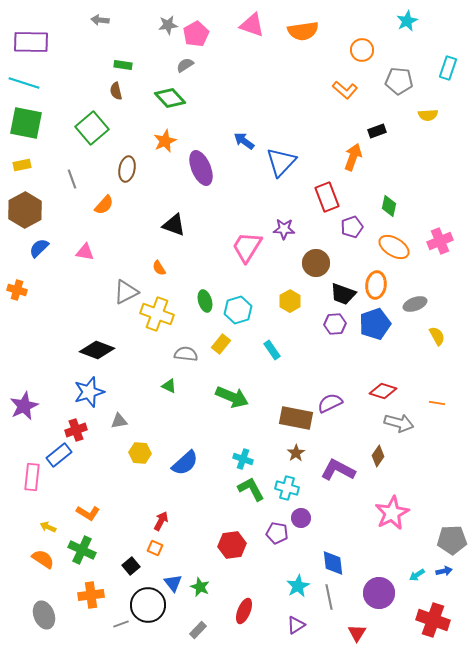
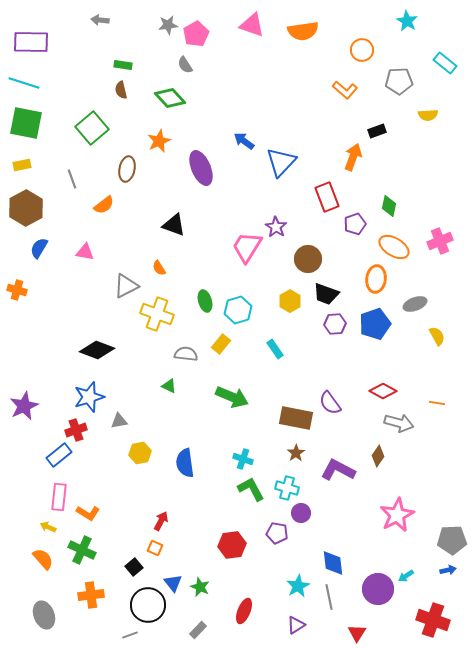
cyan star at (407, 21): rotated 15 degrees counterclockwise
gray semicircle at (185, 65): rotated 90 degrees counterclockwise
cyan rectangle at (448, 68): moved 3 px left, 5 px up; rotated 70 degrees counterclockwise
gray pentagon at (399, 81): rotated 8 degrees counterclockwise
brown semicircle at (116, 91): moved 5 px right, 1 px up
orange star at (165, 141): moved 6 px left
orange semicircle at (104, 205): rotated 10 degrees clockwise
brown hexagon at (25, 210): moved 1 px right, 2 px up
purple pentagon at (352, 227): moved 3 px right, 3 px up
purple star at (284, 229): moved 8 px left, 2 px up; rotated 30 degrees clockwise
blue semicircle at (39, 248): rotated 15 degrees counterclockwise
brown circle at (316, 263): moved 8 px left, 4 px up
orange ellipse at (376, 285): moved 6 px up
gray triangle at (126, 292): moved 6 px up
black trapezoid at (343, 294): moved 17 px left
cyan rectangle at (272, 350): moved 3 px right, 1 px up
red diamond at (383, 391): rotated 12 degrees clockwise
blue star at (89, 392): moved 5 px down
purple semicircle at (330, 403): rotated 100 degrees counterclockwise
yellow hexagon at (140, 453): rotated 15 degrees counterclockwise
blue semicircle at (185, 463): rotated 124 degrees clockwise
pink rectangle at (32, 477): moved 27 px right, 20 px down
pink star at (392, 513): moved 5 px right, 2 px down
purple circle at (301, 518): moved 5 px up
orange semicircle at (43, 559): rotated 15 degrees clockwise
black square at (131, 566): moved 3 px right, 1 px down
blue arrow at (444, 571): moved 4 px right, 1 px up
cyan arrow at (417, 575): moved 11 px left, 1 px down
purple circle at (379, 593): moved 1 px left, 4 px up
gray line at (121, 624): moved 9 px right, 11 px down
